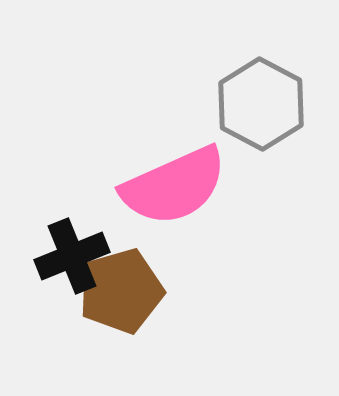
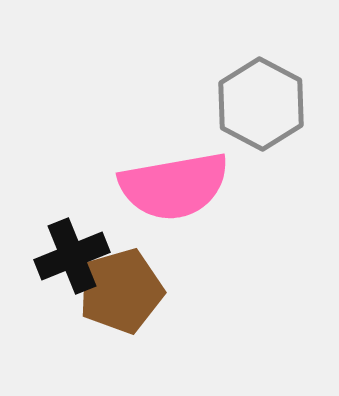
pink semicircle: rotated 14 degrees clockwise
